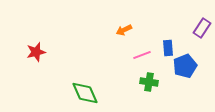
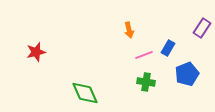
orange arrow: moved 5 px right; rotated 77 degrees counterclockwise
blue rectangle: rotated 35 degrees clockwise
pink line: moved 2 px right
blue pentagon: moved 2 px right, 8 px down
green cross: moved 3 px left
